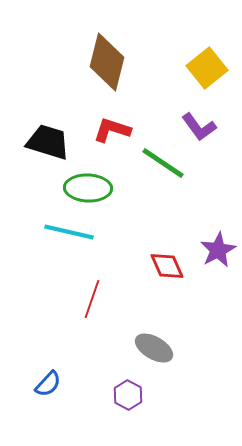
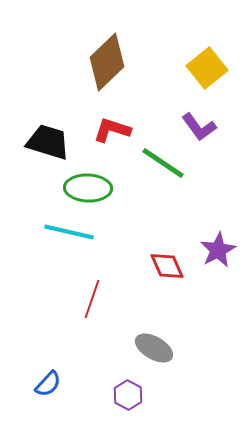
brown diamond: rotated 32 degrees clockwise
